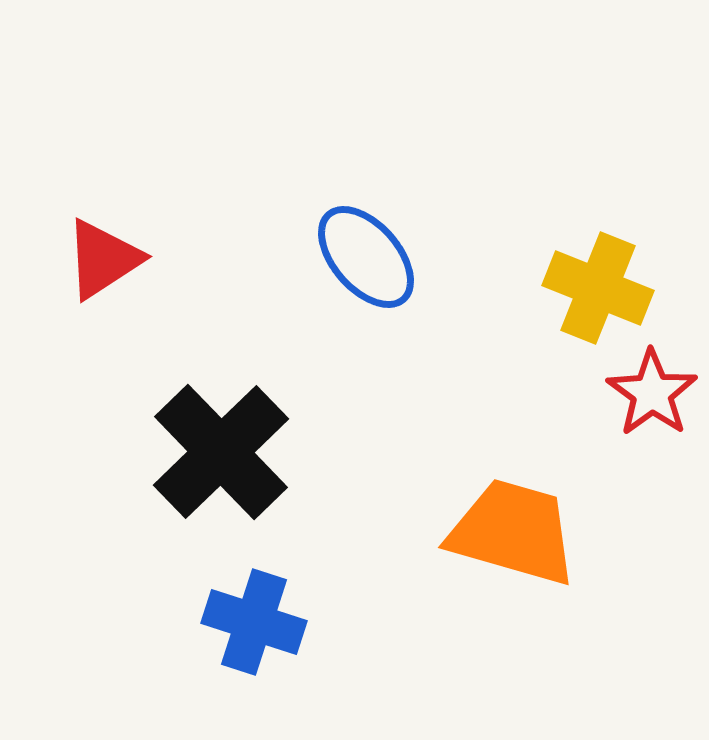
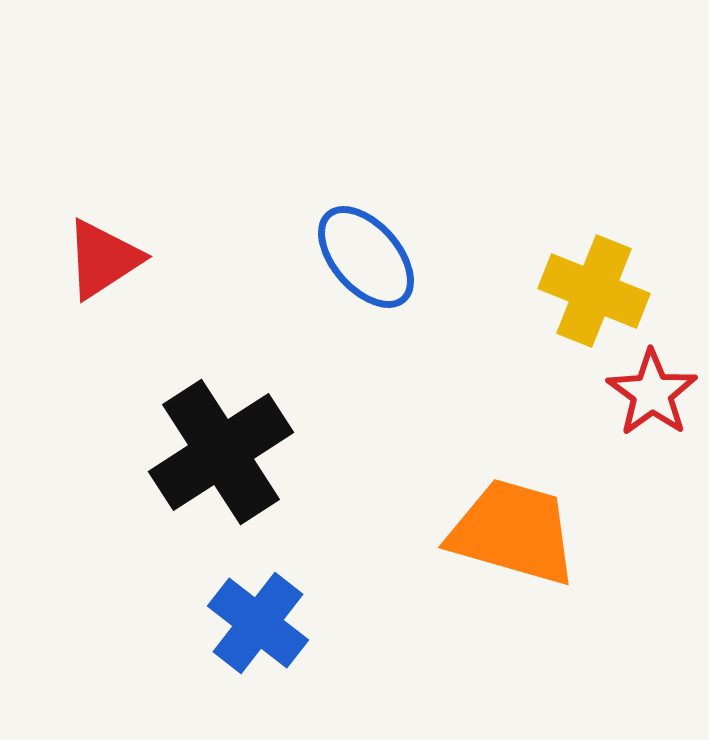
yellow cross: moved 4 px left, 3 px down
black cross: rotated 11 degrees clockwise
blue cross: moved 4 px right, 1 px down; rotated 20 degrees clockwise
